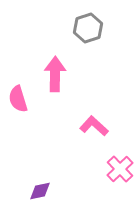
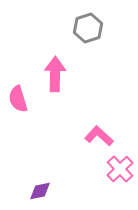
pink L-shape: moved 5 px right, 10 px down
